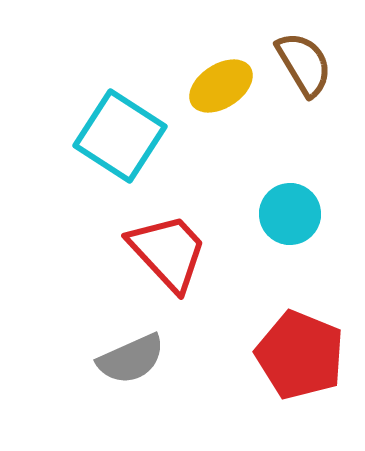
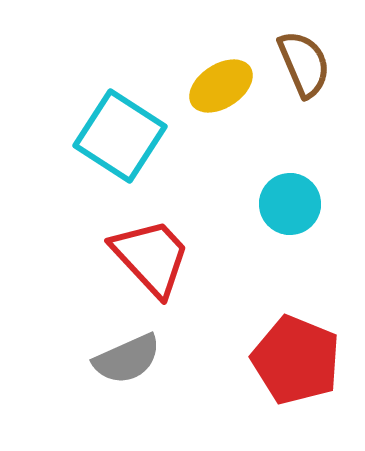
brown semicircle: rotated 8 degrees clockwise
cyan circle: moved 10 px up
red trapezoid: moved 17 px left, 5 px down
red pentagon: moved 4 px left, 5 px down
gray semicircle: moved 4 px left
